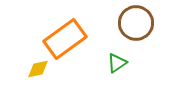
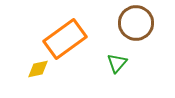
green triangle: rotated 15 degrees counterclockwise
